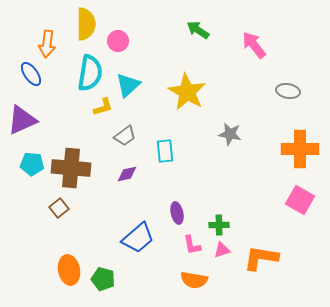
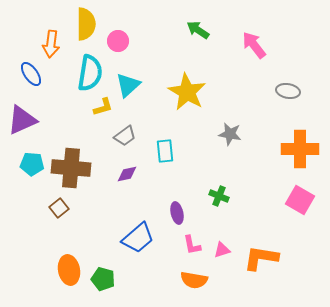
orange arrow: moved 4 px right
green cross: moved 29 px up; rotated 24 degrees clockwise
